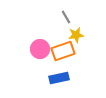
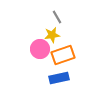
gray line: moved 9 px left
yellow star: moved 24 px left
orange rectangle: moved 4 px down
